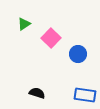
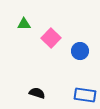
green triangle: rotated 32 degrees clockwise
blue circle: moved 2 px right, 3 px up
